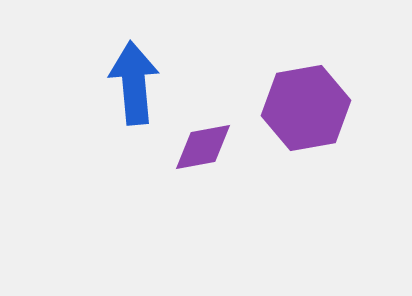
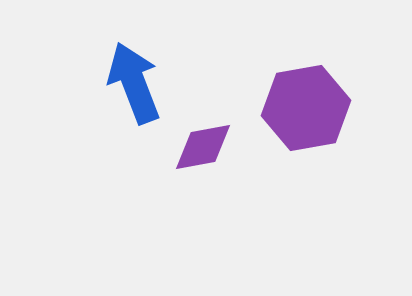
blue arrow: rotated 16 degrees counterclockwise
